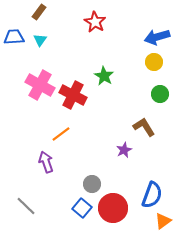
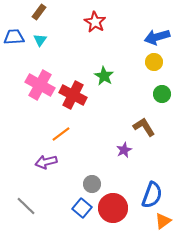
green circle: moved 2 px right
purple arrow: rotated 85 degrees counterclockwise
